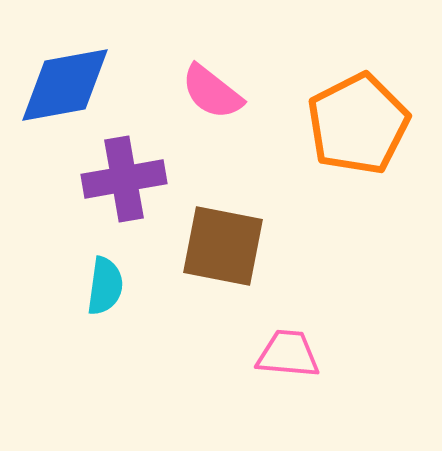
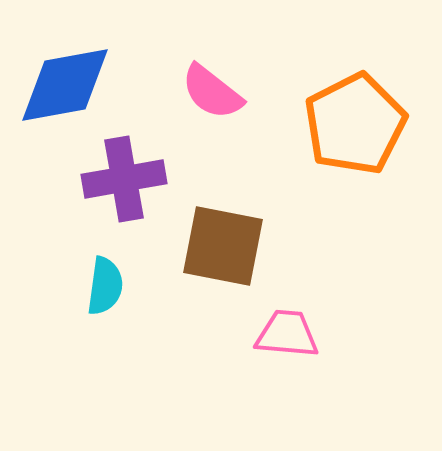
orange pentagon: moved 3 px left
pink trapezoid: moved 1 px left, 20 px up
